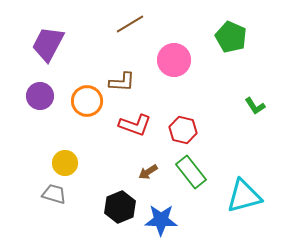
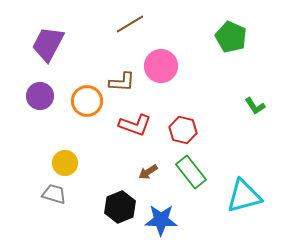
pink circle: moved 13 px left, 6 px down
